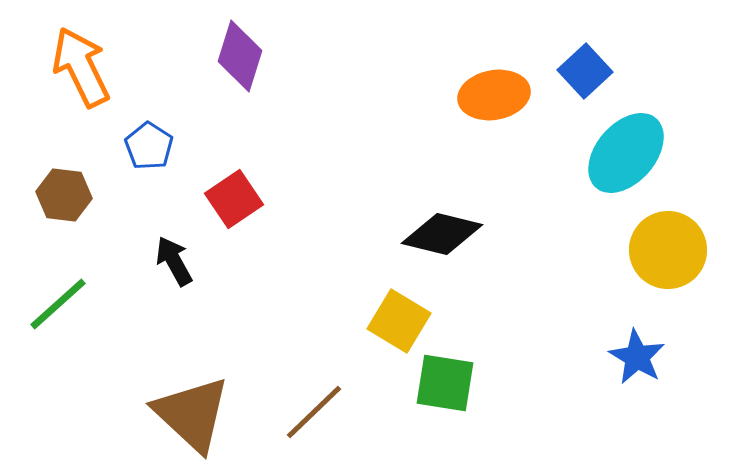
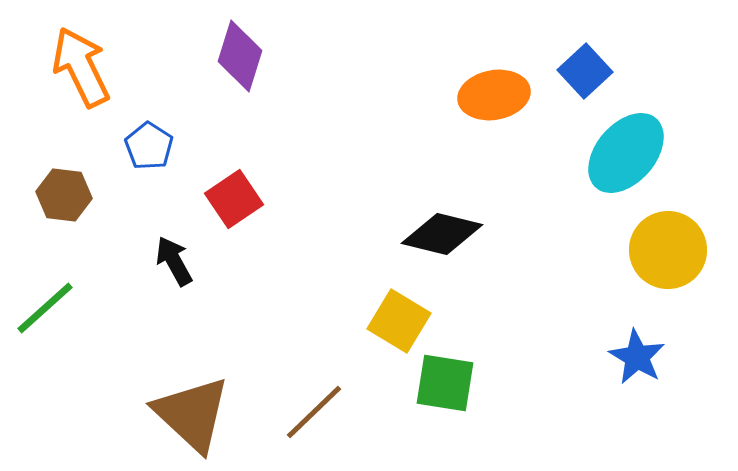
green line: moved 13 px left, 4 px down
